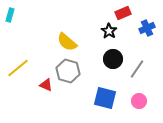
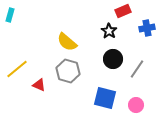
red rectangle: moved 2 px up
blue cross: rotated 14 degrees clockwise
yellow line: moved 1 px left, 1 px down
red triangle: moved 7 px left
pink circle: moved 3 px left, 4 px down
